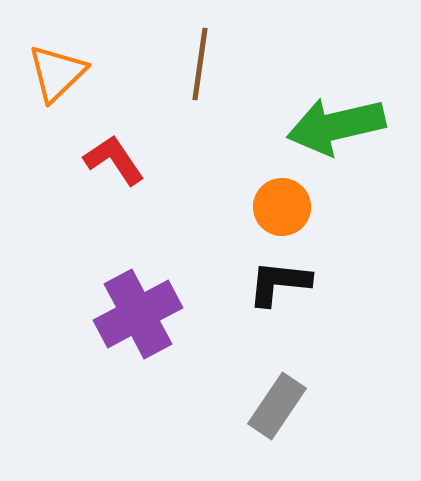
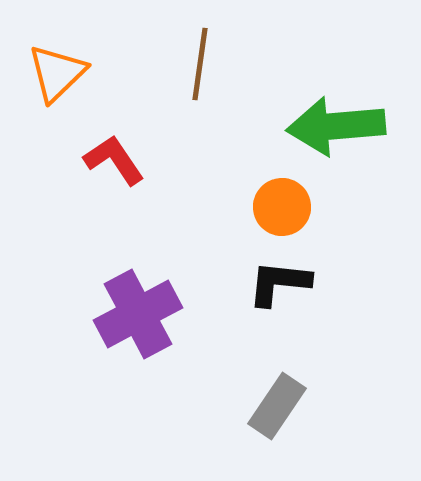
green arrow: rotated 8 degrees clockwise
